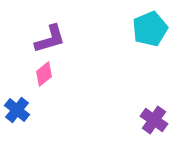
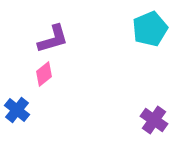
purple L-shape: moved 3 px right
